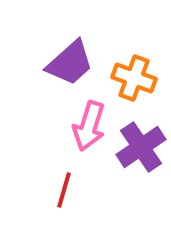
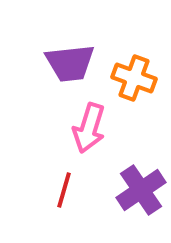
purple trapezoid: rotated 36 degrees clockwise
pink arrow: moved 2 px down
purple cross: moved 43 px down
